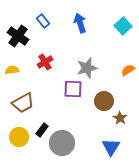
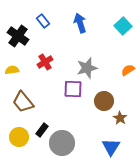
brown trapezoid: moved 1 px up; rotated 80 degrees clockwise
